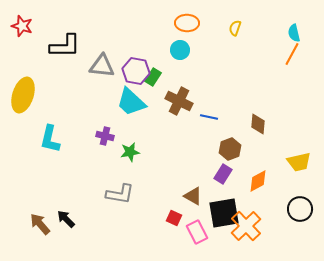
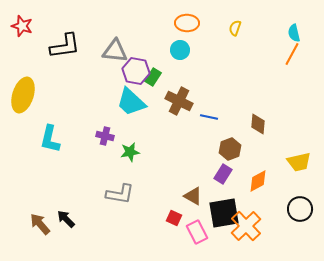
black L-shape: rotated 8 degrees counterclockwise
gray triangle: moved 13 px right, 15 px up
